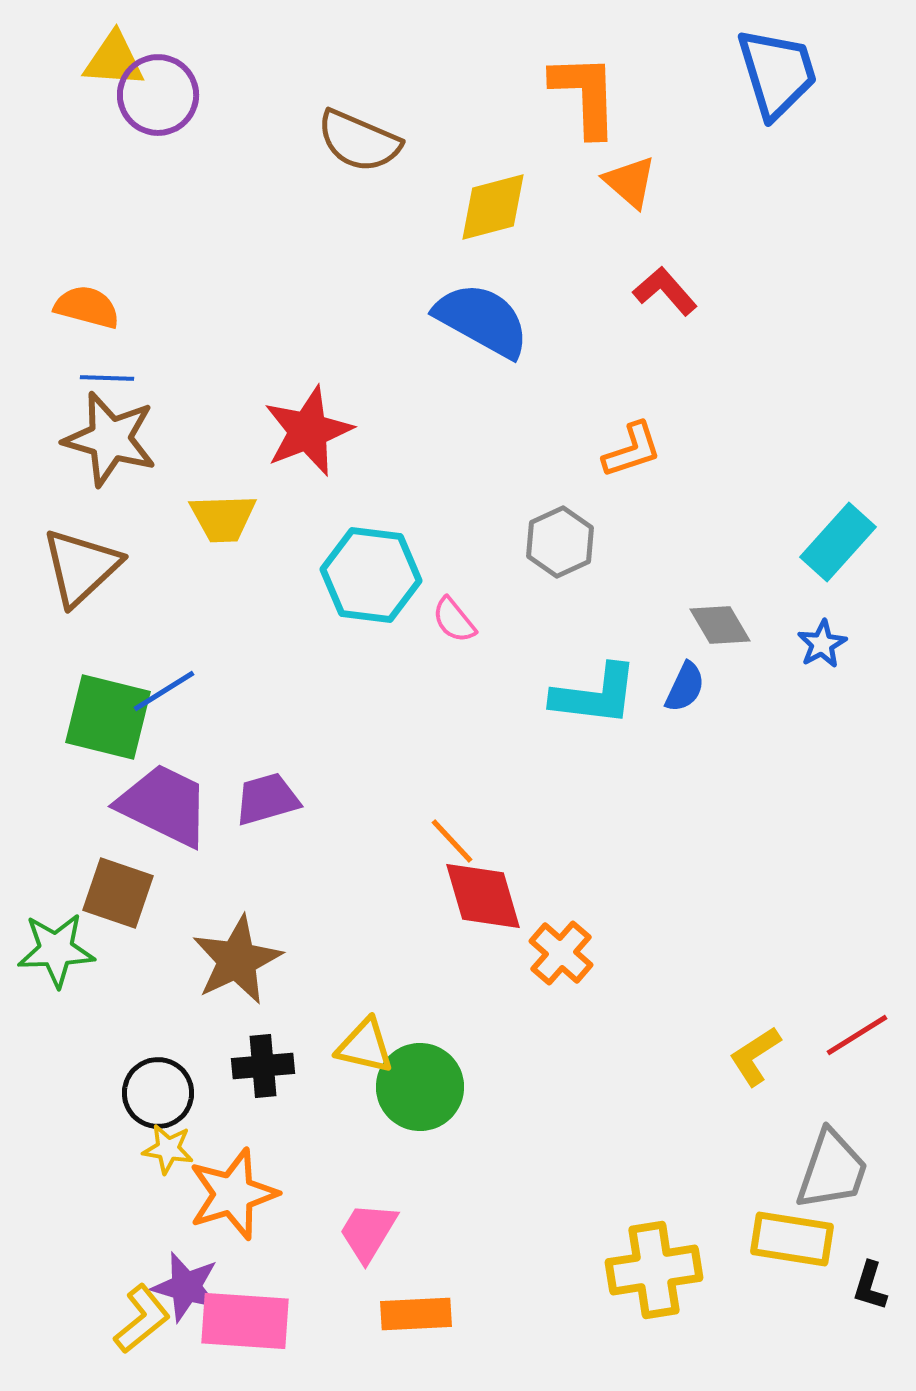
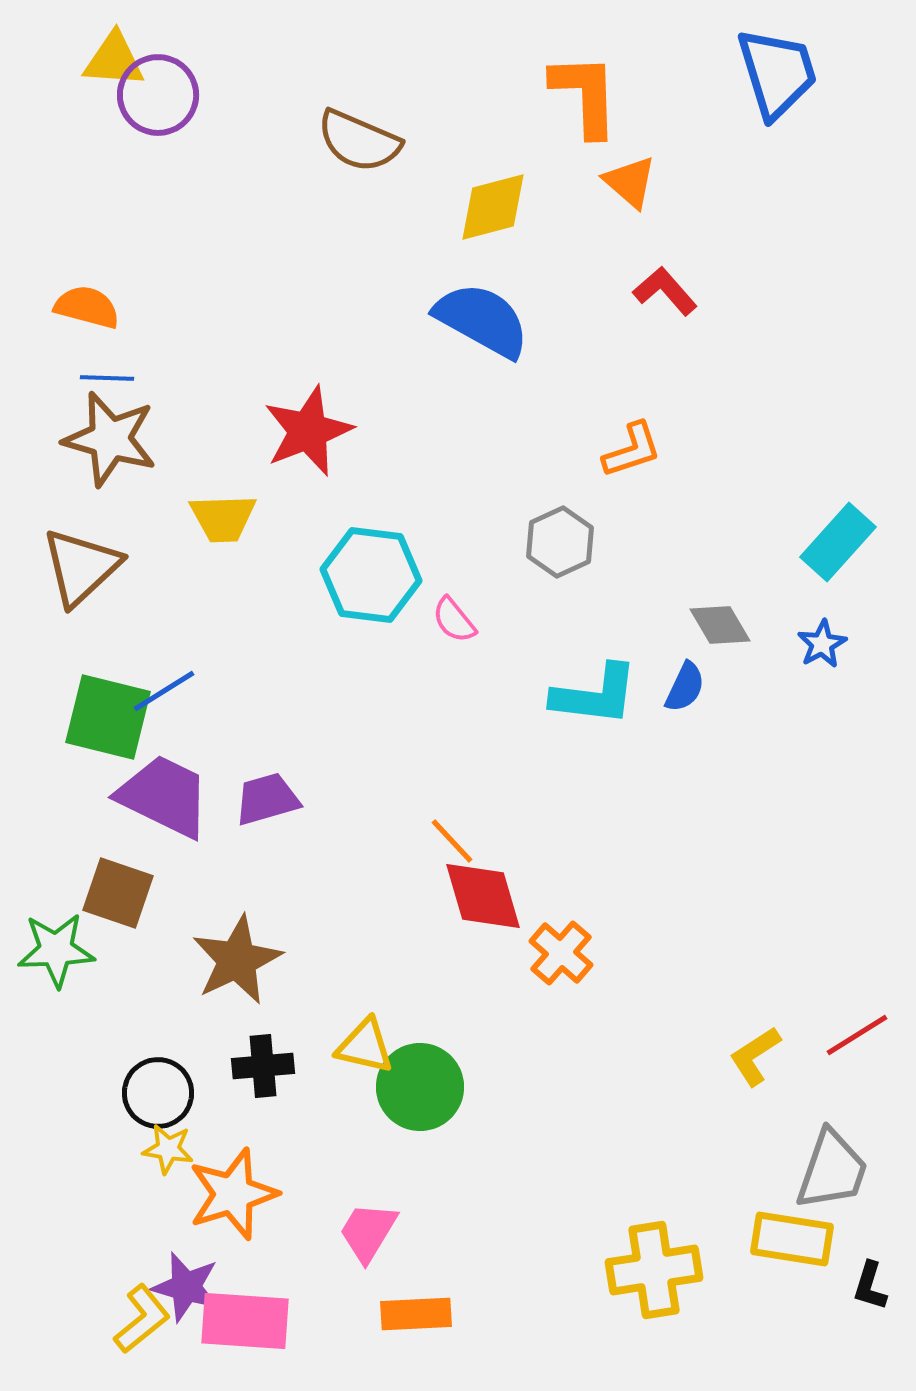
purple trapezoid at (164, 805): moved 9 px up
